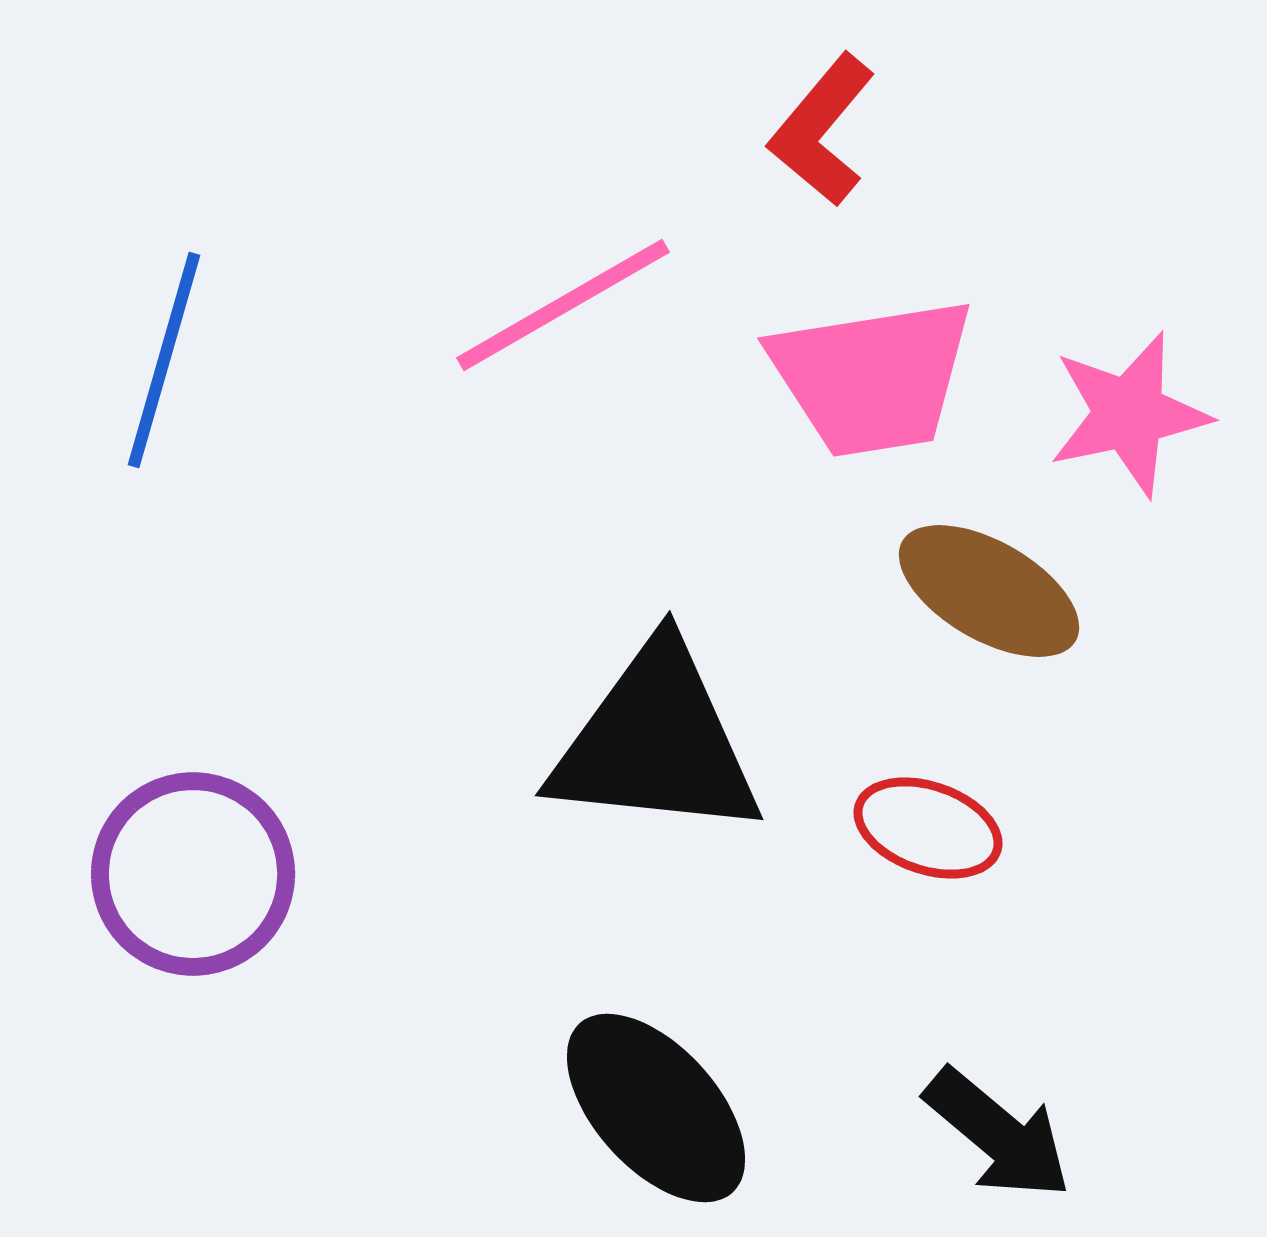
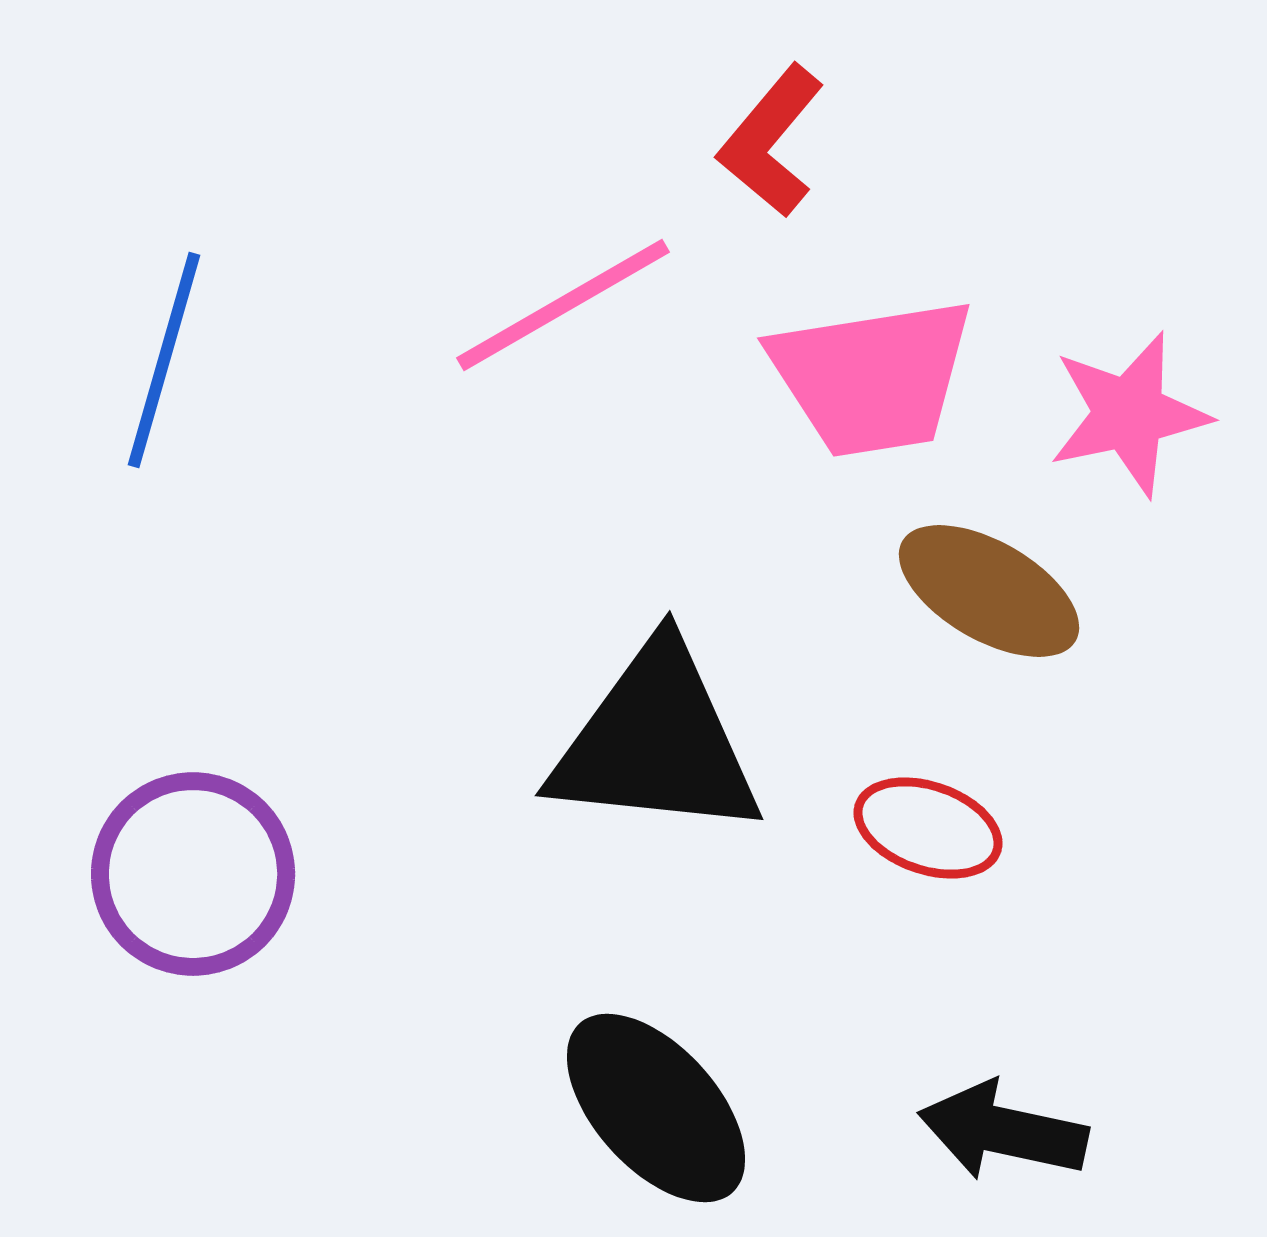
red L-shape: moved 51 px left, 11 px down
black arrow: moved 5 px right, 3 px up; rotated 152 degrees clockwise
